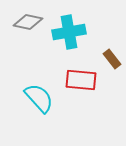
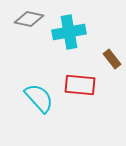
gray diamond: moved 1 px right, 3 px up
red rectangle: moved 1 px left, 5 px down
